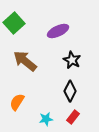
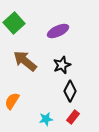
black star: moved 10 px left, 5 px down; rotated 24 degrees clockwise
orange semicircle: moved 5 px left, 1 px up
